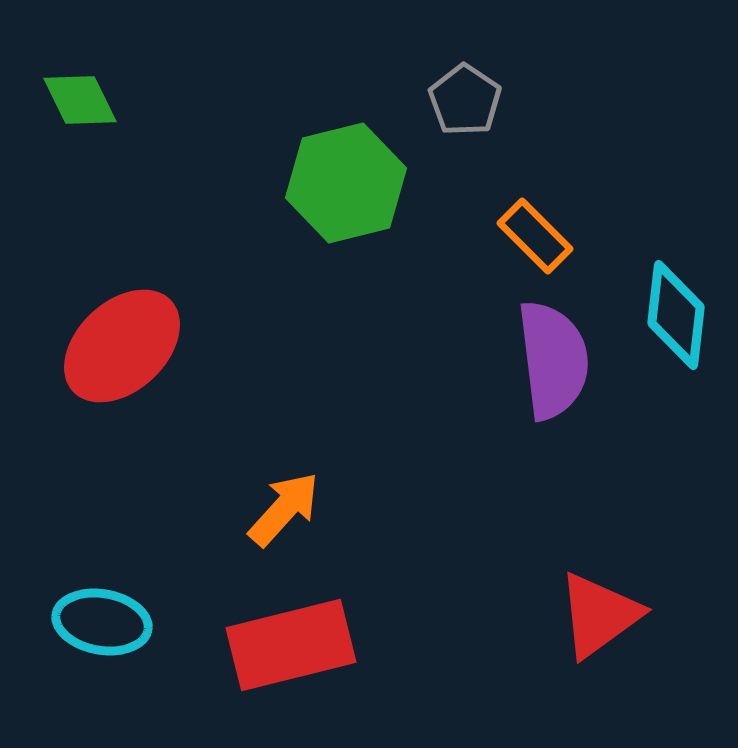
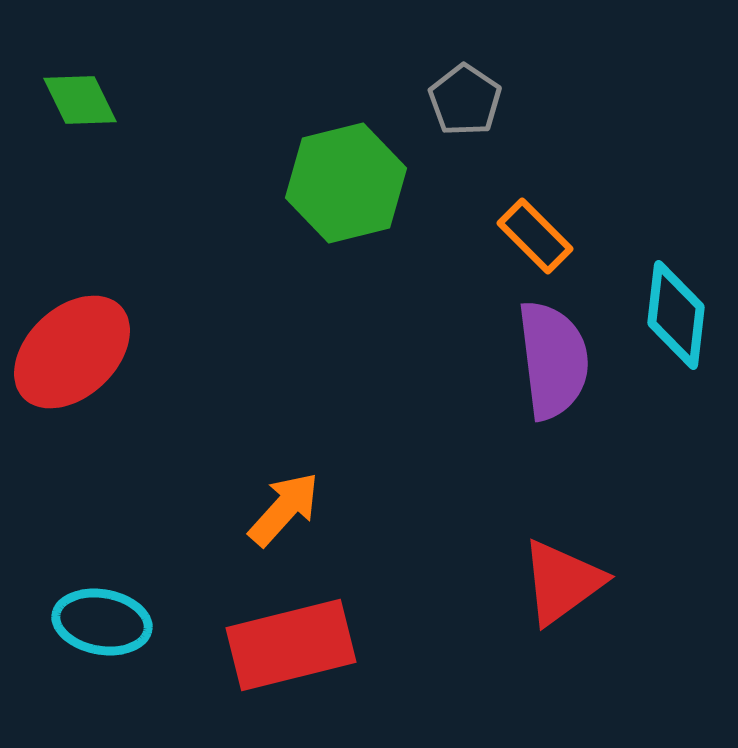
red ellipse: moved 50 px left, 6 px down
red triangle: moved 37 px left, 33 px up
